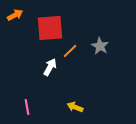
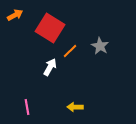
red square: rotated 36 degrees clockwise
yellow arrow: rotated 21 degrees counterclockwise
